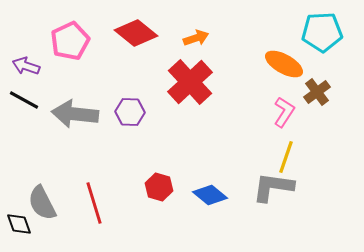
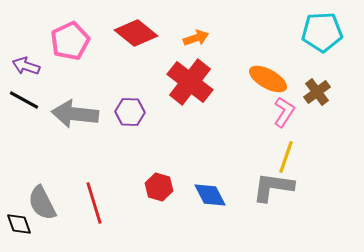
orange ellipse: moved 16 px left, 15 px down
red cross: rotated 9 degrees counterclockwise
blue diamond: rotated 24 degrees clockwise
